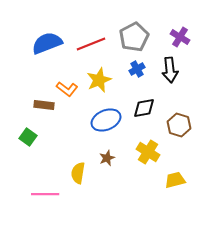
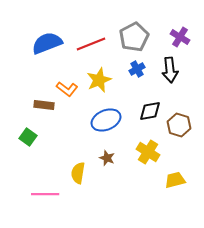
black diamond: moved 6 px right, 3 px down
brown star: rotated 28 degrees counterclockwise
